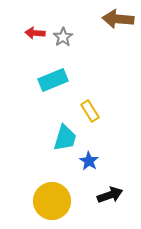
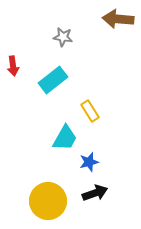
red arrow: moved 22 px left, 33 px down; rotated 102 degrees counterclockwise
gray star: rotated 30 degrees counterclockwise
cyan rectangle: rotated 16 degrees counterclockwise
cyan trapezoid: rotated 12 degrees clockwise
blue star: moved 1 px down; rotated 24 degrees clockwise
black arrow: moved 15 px left, 2 px up
yellow circle: moved 4 px left
